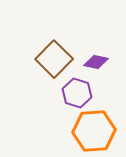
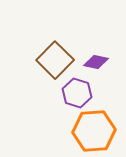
brown square: moved 1 px right, 1 px down
